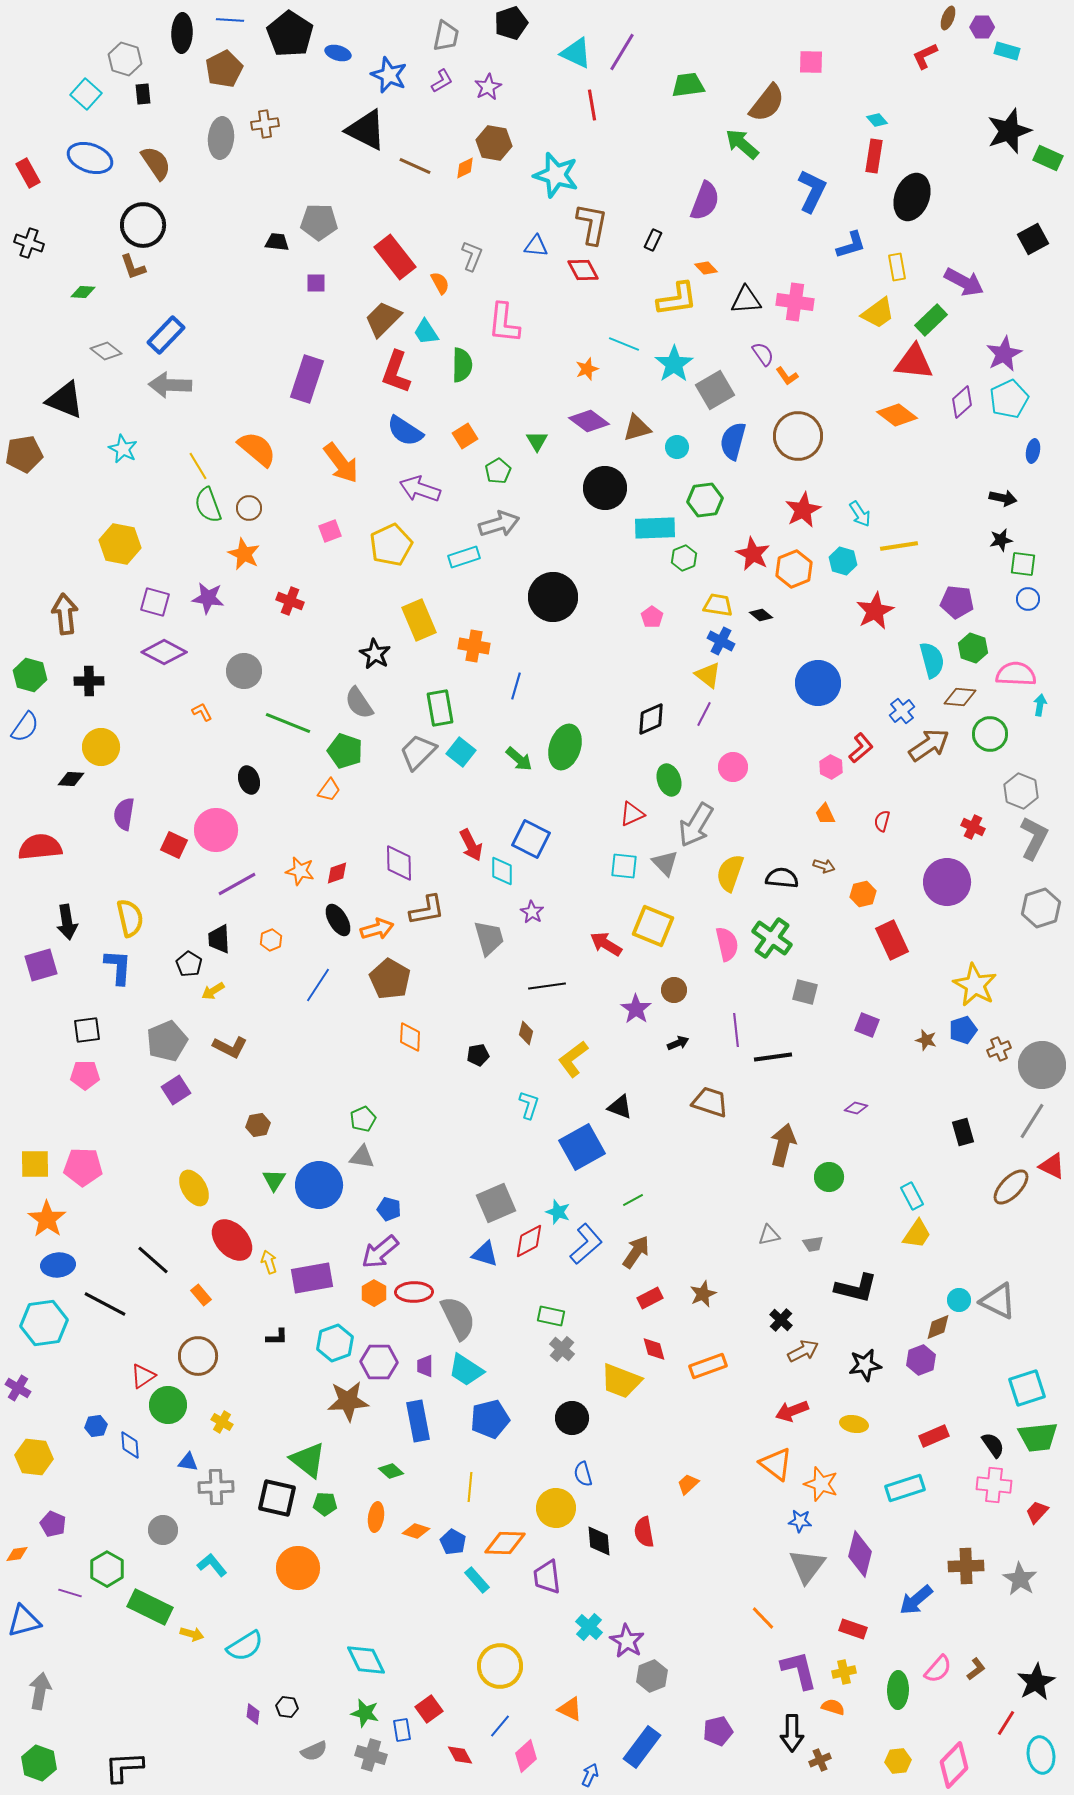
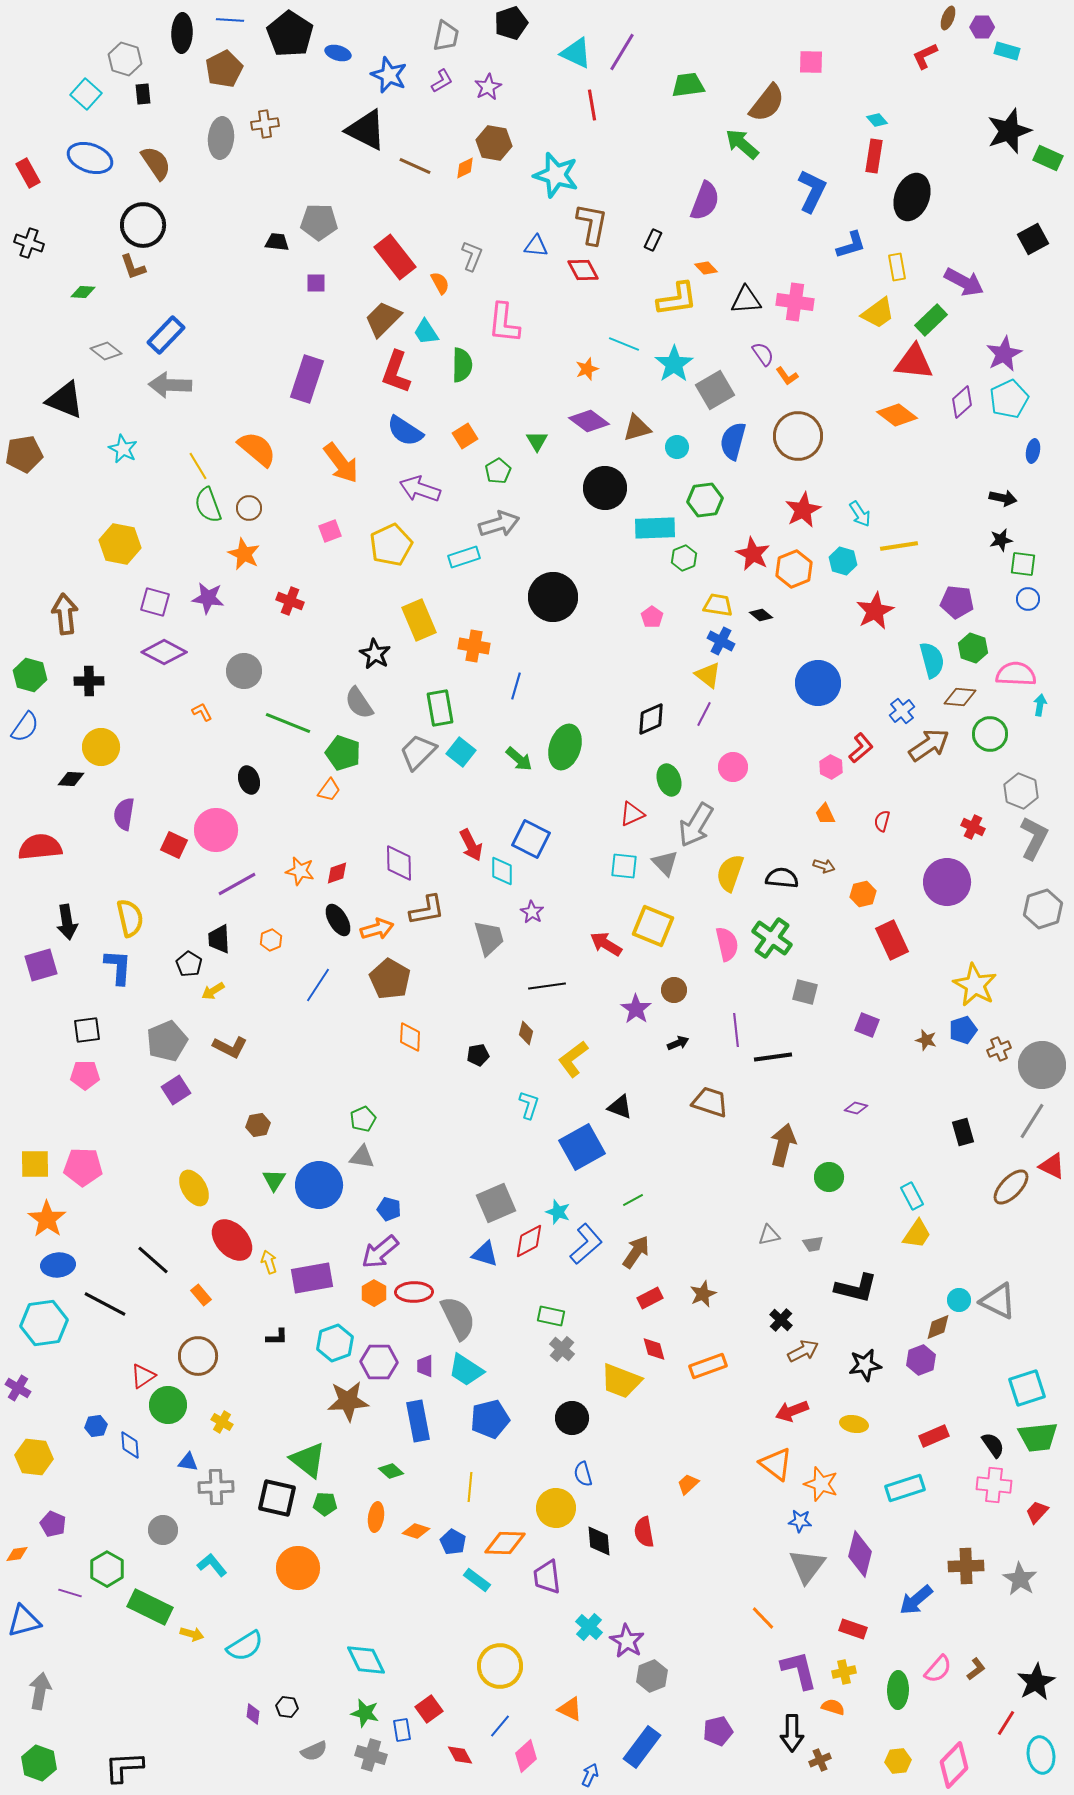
green pentagon at (345, 751): moved 2 px left, 2 px down
gray hexagon at (1041, 908): moved 2 px right, 1 px down
cyan rectangle at (477, 1580): rotated 12 degrees counterclockwise
